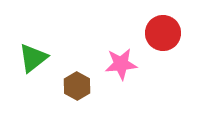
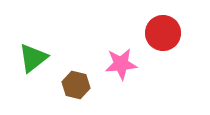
brown hexagon: moved 1 px left, 1 px up; rotated 16 degrees counterclockwise
